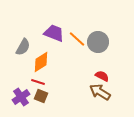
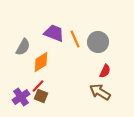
orange line: moved 2 px left; rotated 24 degrees clockwise
red semicircle: moved 3 px right, 5 px up; rotated 88 degrees clockwise
red line: moved 4 px down; rotated 64 degrees counterclockwise
